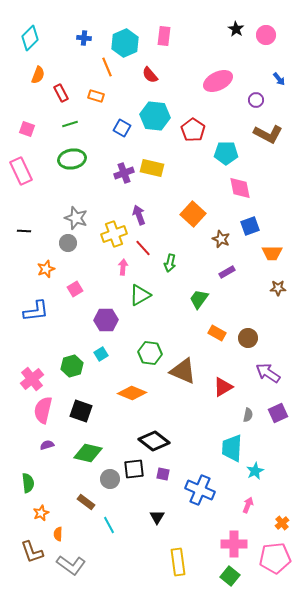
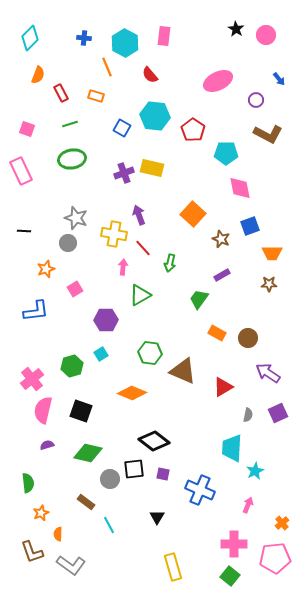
cyan hexagon at (125, 43): rotated 8 degrees counterclockwise
yellow cross at (114, 234): rotated 30 degrees clockwise
purple rectangle at (227, 272): moved 5 px left, 3 px down
brown star at (278, 288): moved 9 px left, 4 px up
yellow rectangle at (178, 562): moved 5 px left, 5 px down; rotated 8 degrees counterclockwise
